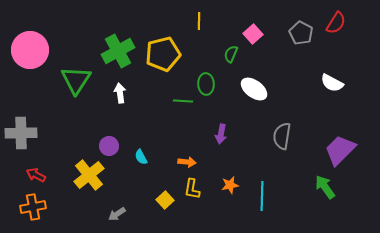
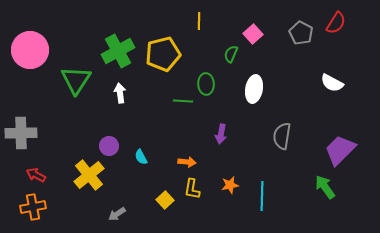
white ellipse: rotated 64 degrees clockwise
